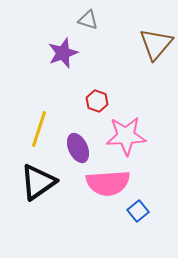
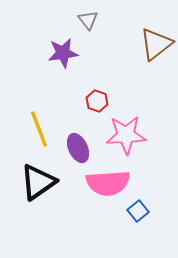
gray triangle: rotated 35 degrees clockwise
brown triangle: rotated 12 degrees clockwise
purple star: rotated 12 degrees clockwise
yellow line: rotated 39 degrees counterclockwise
pink star: moved 1 px up
